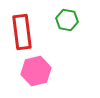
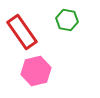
red rectangle: rotated 28 degrees counterclockwise
